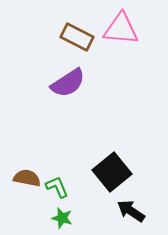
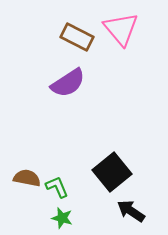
pink triangle: rotated 45 degrees clockwise
